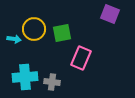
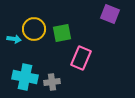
cyan cross: rotated 15 degrees clockwise
gray cross: rotated 14 degrees counterclockwise
